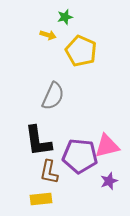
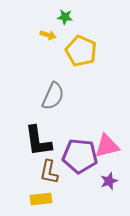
green star: rotated 21 degrees clockwise
